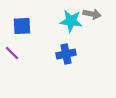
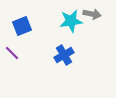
cyan star: rotated 15 degrees counterclockwise
blue square: rotated 18 degrees counterclockwise
blue cross: moved 2 px left, 1 px down; rotated 18 degrees counterclockwise
